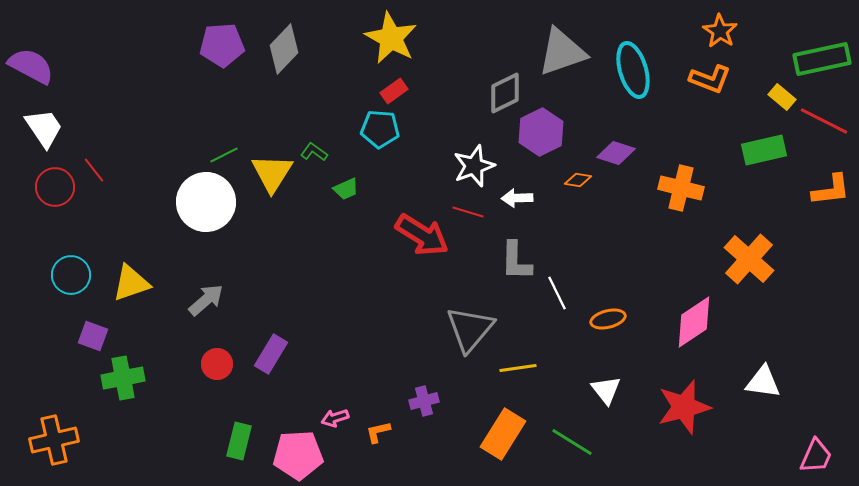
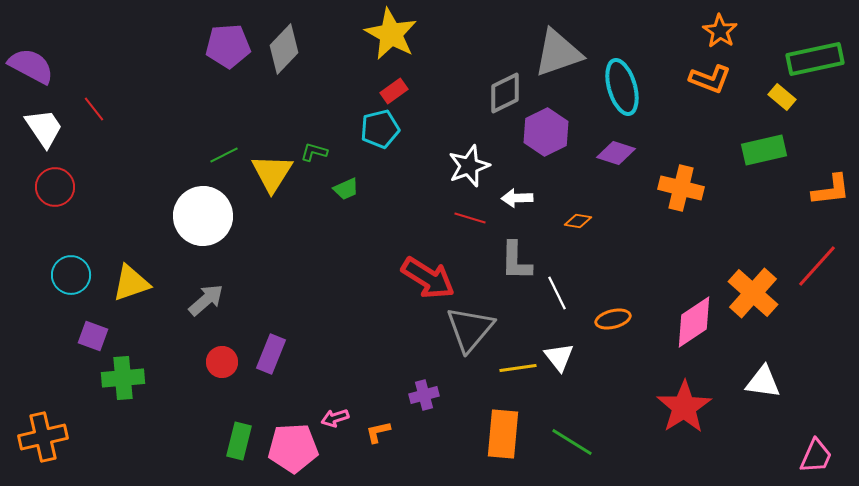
yellow star at (391, 38): moved 4 px up
purple pentagon at (222, 45): moved 6 px right, 1 px down
gray triangle at (562, 52): moved 4 px left, 1 px down
green rectangle at (822, 59): moved 7 px left
cyan ellipse at (633, 70): moved 11 px left, 17 px down
red line at (824, 121): moved 7 px left, 145 px down; rotated 75 degrees counterclockwise
cyan pentagon at (380, 129): rotated 18 degrees counterclockwise
purple hexagon at (541, 132): moved 5 px right
green L-shape at (314, 152): rotated 20 degrees counterclockwise
white star at (474, 166): moved 5 px left
red line at (94, 170): moved 61 px up
orange diamond at (578, 180): moved 41 px down
white circle at (206, 202): moved 3 px left, 14 px down
red line at (468, 212): moved 2 px right, 6 px down
red arrow at (422, 235): moved 6 px right, 43 px down
orange cross at (749, 259): moved 4 px right, 34 px down
orange ellipse at (608, 319): moved 5 px right
purple rectangle at (271, 354): rotated 9 degrees counterclockwise
red circle at (217, 364): moved 5 px right, 2 px up
green cross at (123, 378): rotated 6 degrees clockwise
white triangle at (606, 390): moved 47 px left, 33 px up
purple cross at (424, 401): moved 6 px up
red star at (684, 407): rotated 18 degrees counterclockwise
orange rectangle at (503, 434): rotated 27 degrees counterclockwise
orange cross at (54, 440): moved 11 px left, 3 px up
pink pentagon at (298, 455): moved 5 px left, 7 px up
